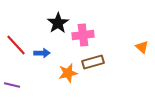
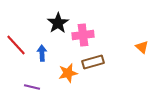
blue arrow: rotated 91 degrees counterclockwise
purple line: moved 20 px right, 2 px down
